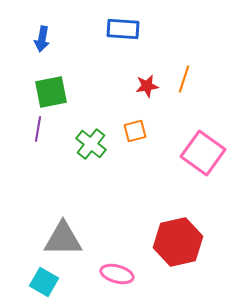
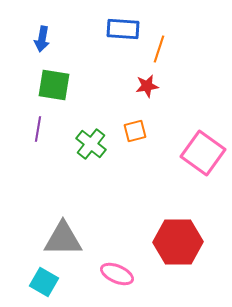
orange line: moved 25 px left, 30 px up
green square: moved 3 px right, 7 px up; rotated 20 degrees clockwise
red hexagon: rotated 12 degrees clockwise
pink ellipse: rotated 8 degrees clockwise
